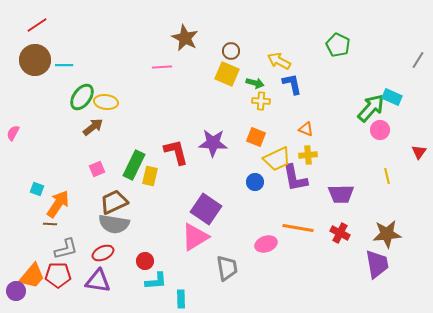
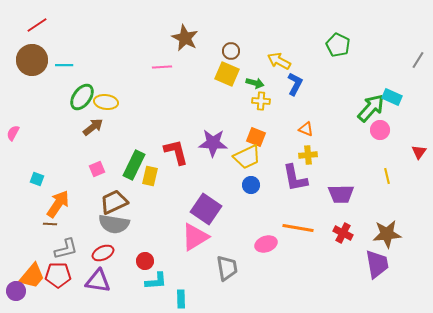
brown circle at (35, 60): moved 3 px left
blue L-shape at (292, 84): moved 3 px right; rotated 40 degrees clockwise
yellow trapezoid at (277, 159): moved 30 px left, 2 px up
blue circle at (255, 182): moved 4 px left, 3 px down
cyan square at (37, 189): moved 10 px up
red cross at (340, 233): moved 3 px right
